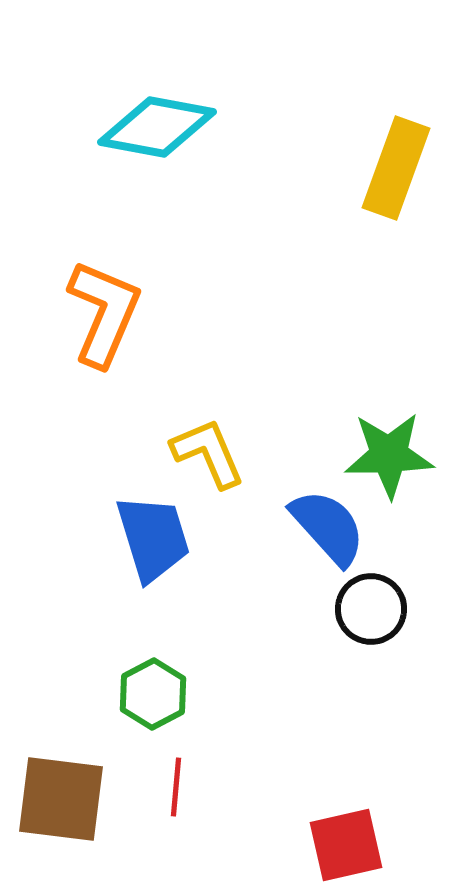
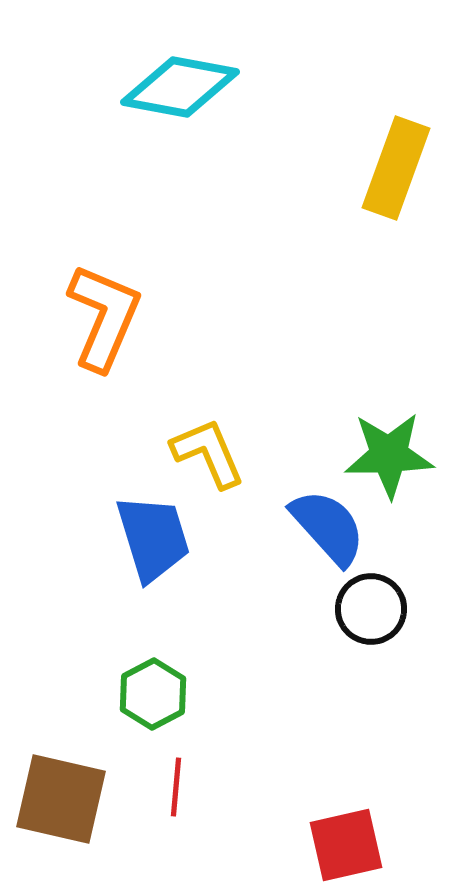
cyan diamond: moved 23 px right, 40 px up
orange L-shape: moved 4 px down
brown square: rotated 6 degrees clockwise
